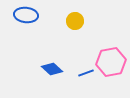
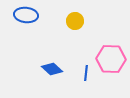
pink hexagon: moved 3 px up; rotated 12 degrees clockwise
blue line: rotated 63 degrees counterclockwise
